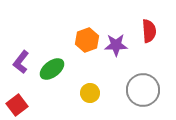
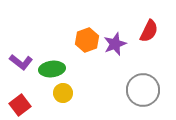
red semicircle: rotated 30 degrees clockwise
purple star: moved 1 px left, 1 px up; rotated 20 degrees counterclockwise
purple L-shape: rotated 90 degrees counterclockwise
green ellipse: rotated 30 degrees clockwise
yellow circle: moved 27 px left
red square: moved 3 px right
